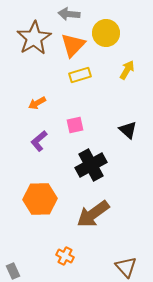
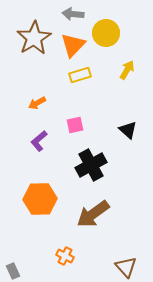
gray arrow: moved 4 px right
